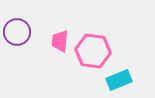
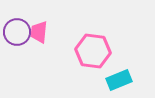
pink trapezoid: moved 21 px left, 9 px up
